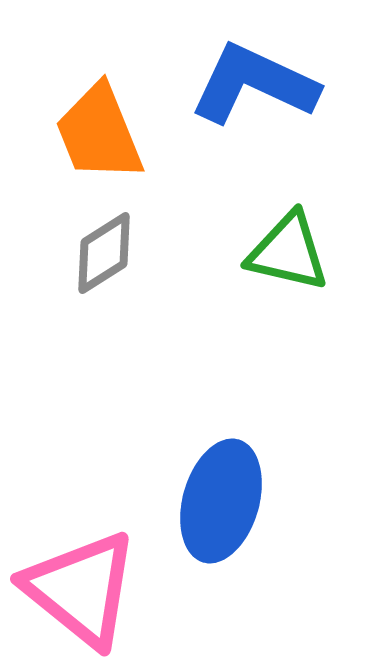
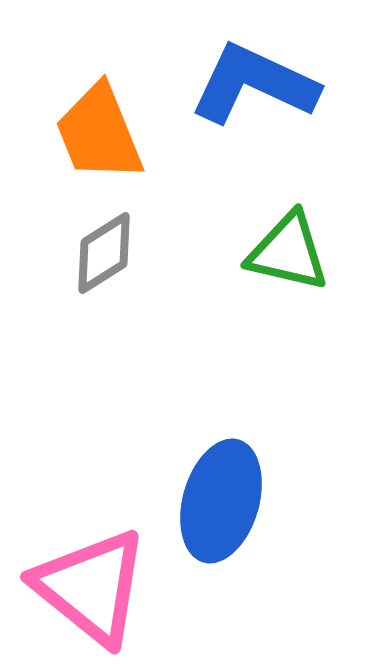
pink triangle: moved 10 px right, 2 px up
